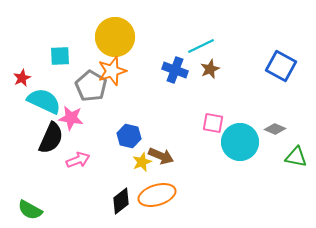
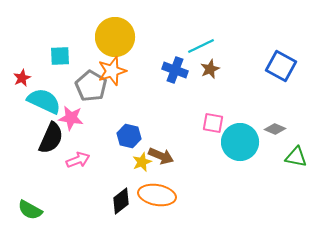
orange ellipse: rotated 27 degrees clockwise
